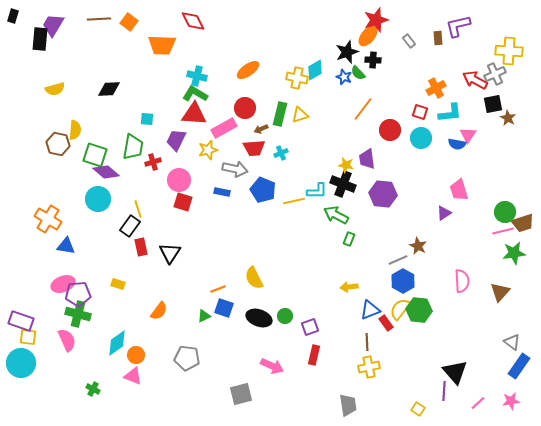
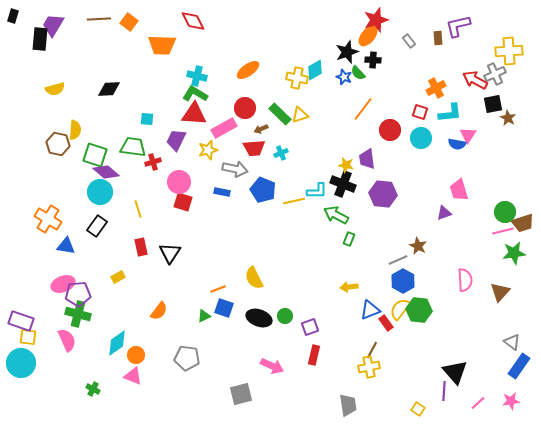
yellow cross at (509, 51): rotated 8 degrees counterclockwise
green rectangle at (280, 114): rotated 60 degrees counterclockwise
green trapezoid at (133, 147): rotated 92 degrees counterclockwise
pink circle at (179, 180): moved 2 px down
cyan circle at (98, 199): moved 2 px right, 7 px up
purple triangle at (444, 213): rotated 14 degrees clockwise
black rectangle at (130, 226): moved 33 px left
pink semicircle at (462, 281): moved 3 px right, 1 px up
yellow rectangle at (118, 284): moved 7 px up; rotated 48 degrees counterclockwise
brown line at (367, 342): moved 5 px right, 8 px down; rotated 30 degrees clockwise
